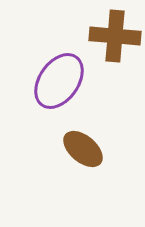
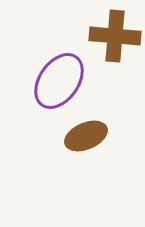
brown ellipse: moved 3 px right, 13 px up; rotated 63 degrees counterclockwise
